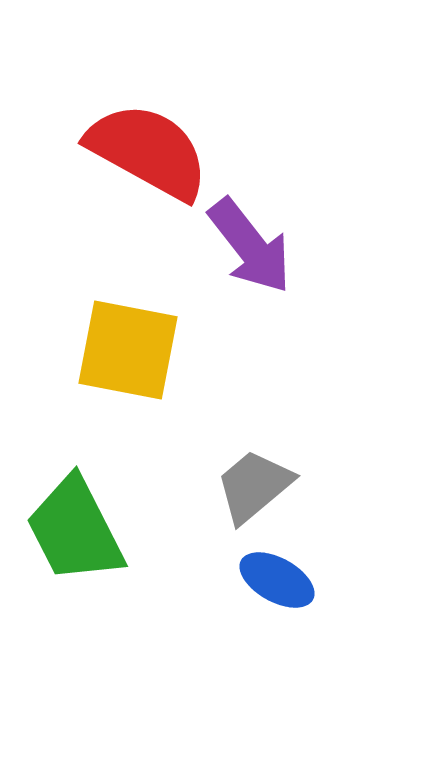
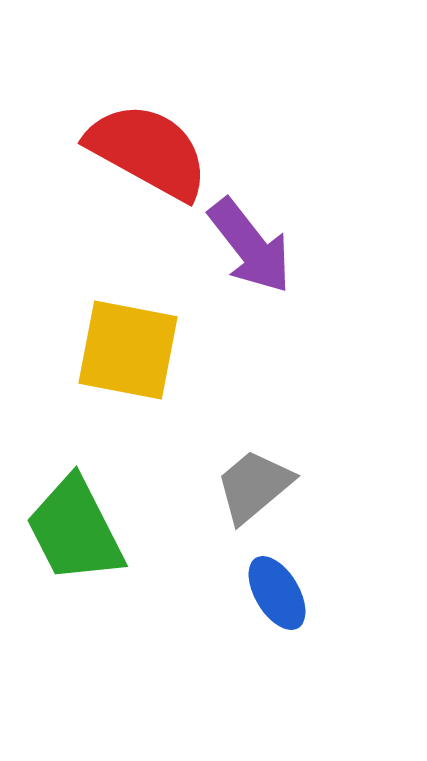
blue ellipse: moved 13 px down; rotated 30 degrees clockwise
